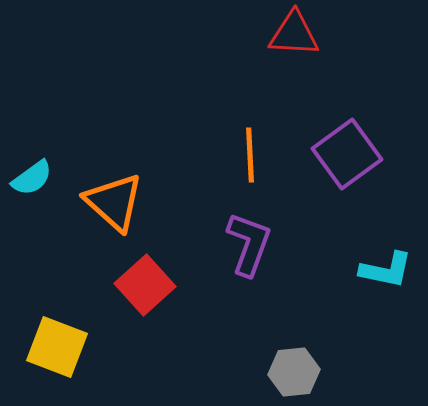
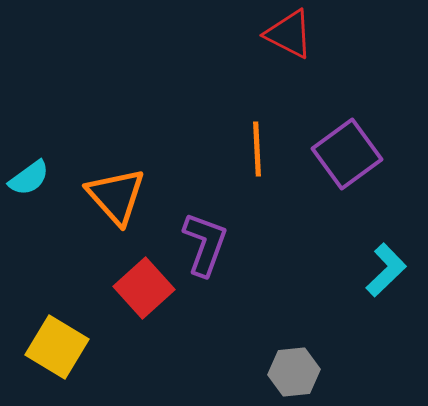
red triangle: moved 5 px left; rotated 24 degrees clockwise
orange line: moved 7 px right, 6 px up
cyan semicircle: moved 3 px left
orange triangle: moved 2 px right, 6 px up; rotated 6 degrees clockwise
purple L-shape: moved 44 px left
cyan L-shape: rotated 56 degrees counterclockwise
red square: moved 1 px left, 3 px down
yellow square: rotated 10 degrees clockwise
